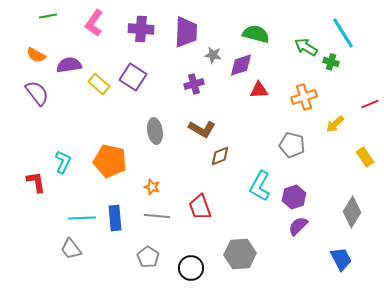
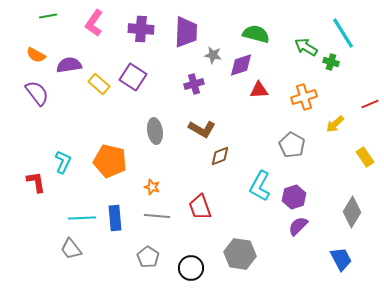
gray pentagon at (292, 145): rotated 15 degrees clockwise
gray hexagon at (240, 254): rotated 12 degrees clockwise
